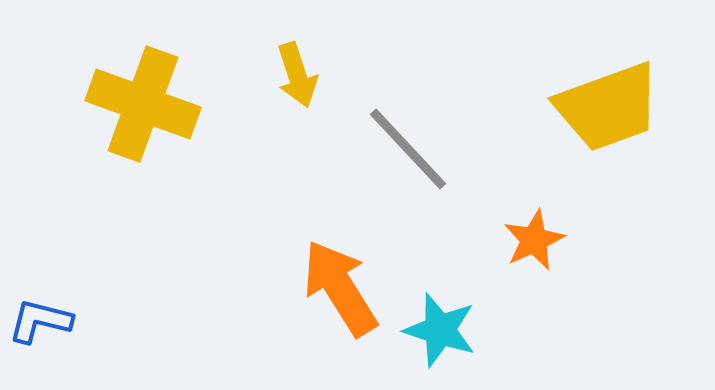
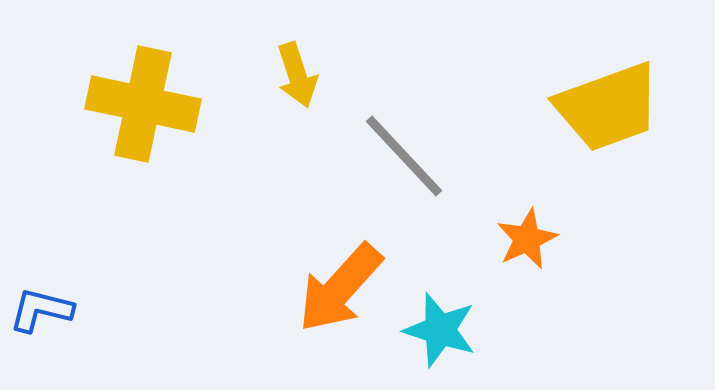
yellow cross: rotated 8 degrees counterclockwise
gray line: moved 4 px left, 7 px down
orange star: moved 7 px left, 1 px up
orange arrow: rotated 106 degrees counterclockwise
blue L-shape: moved 1 px right, 11 px up
